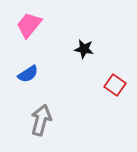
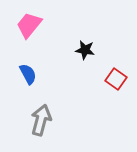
black star: moved 1 px right, 1 px down
blue semicircle: rotated 85 degrees counterclockwise
red square: moved 1 px right, 6 px up
